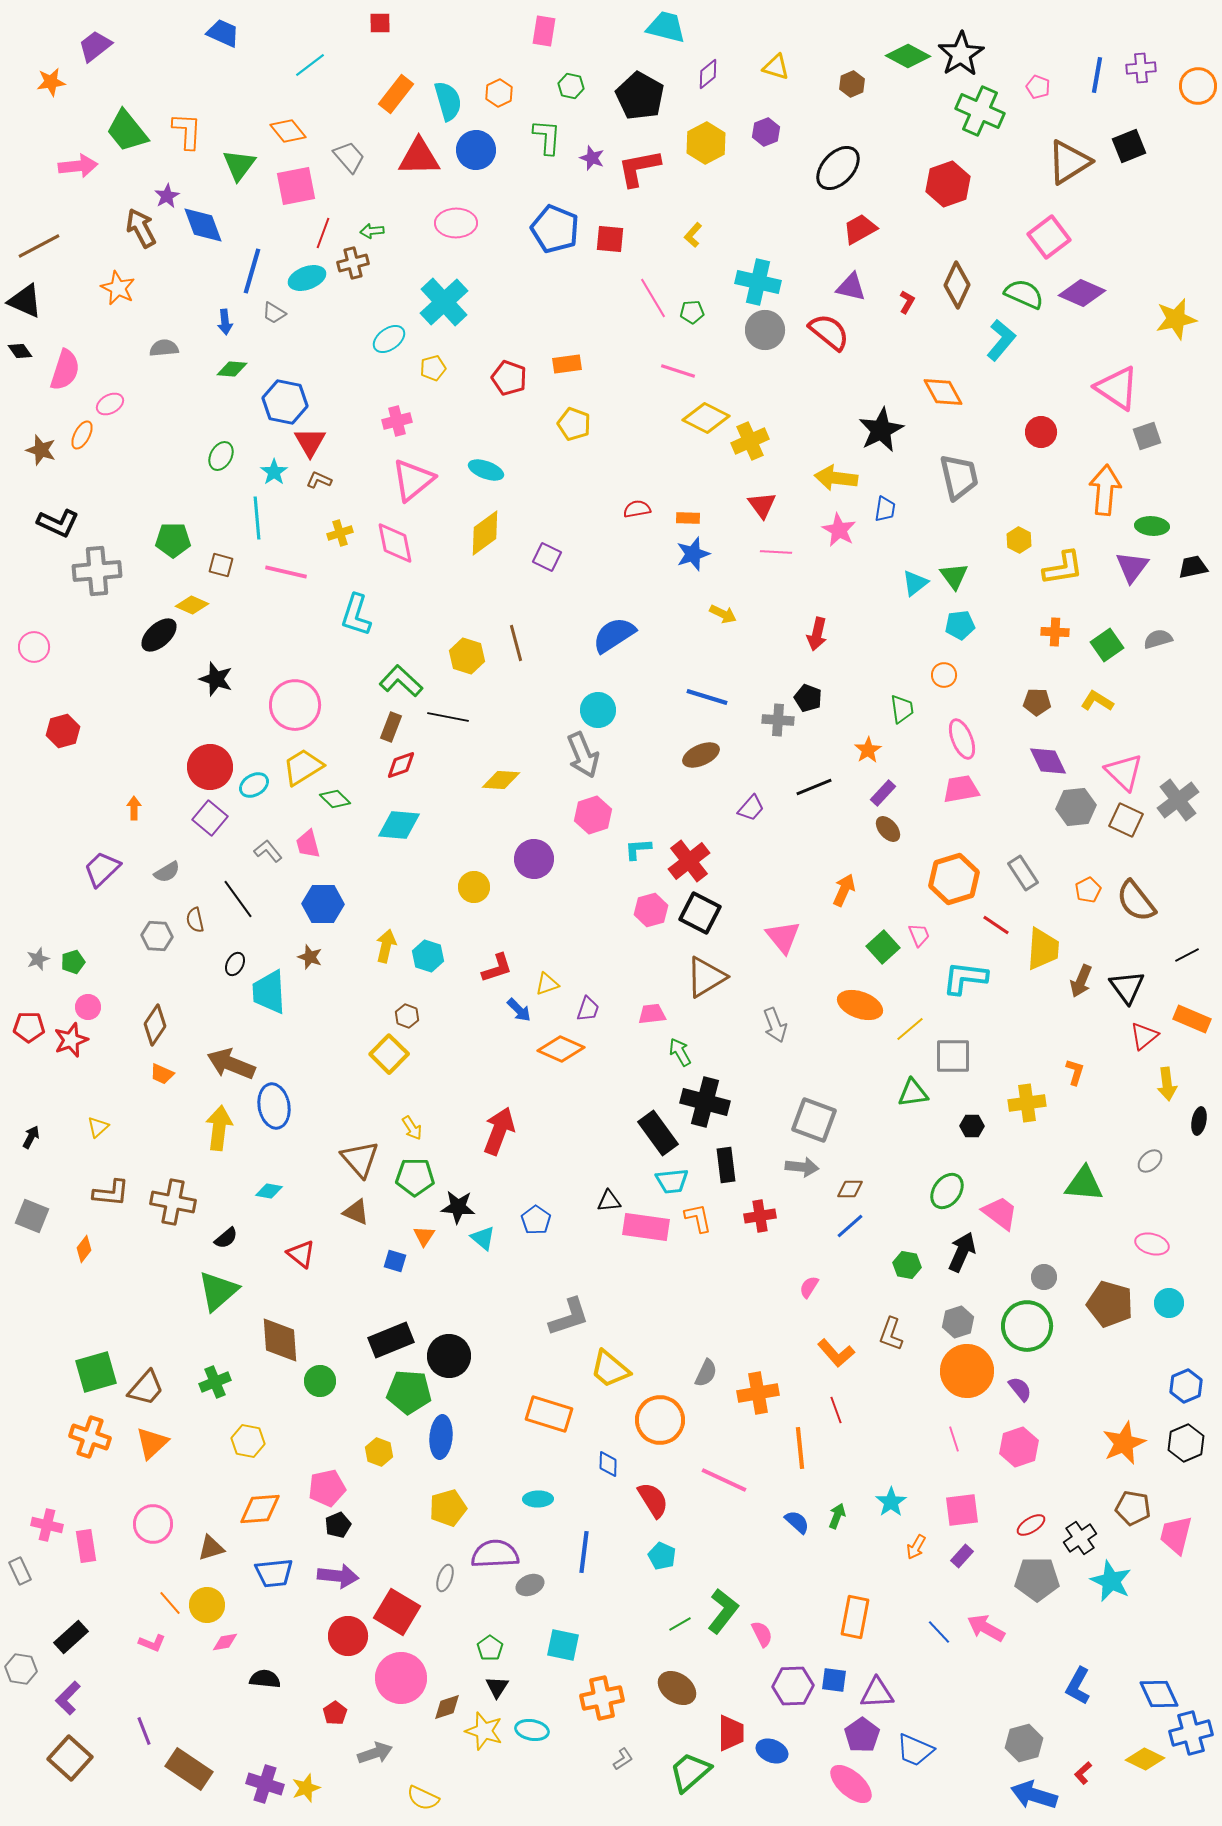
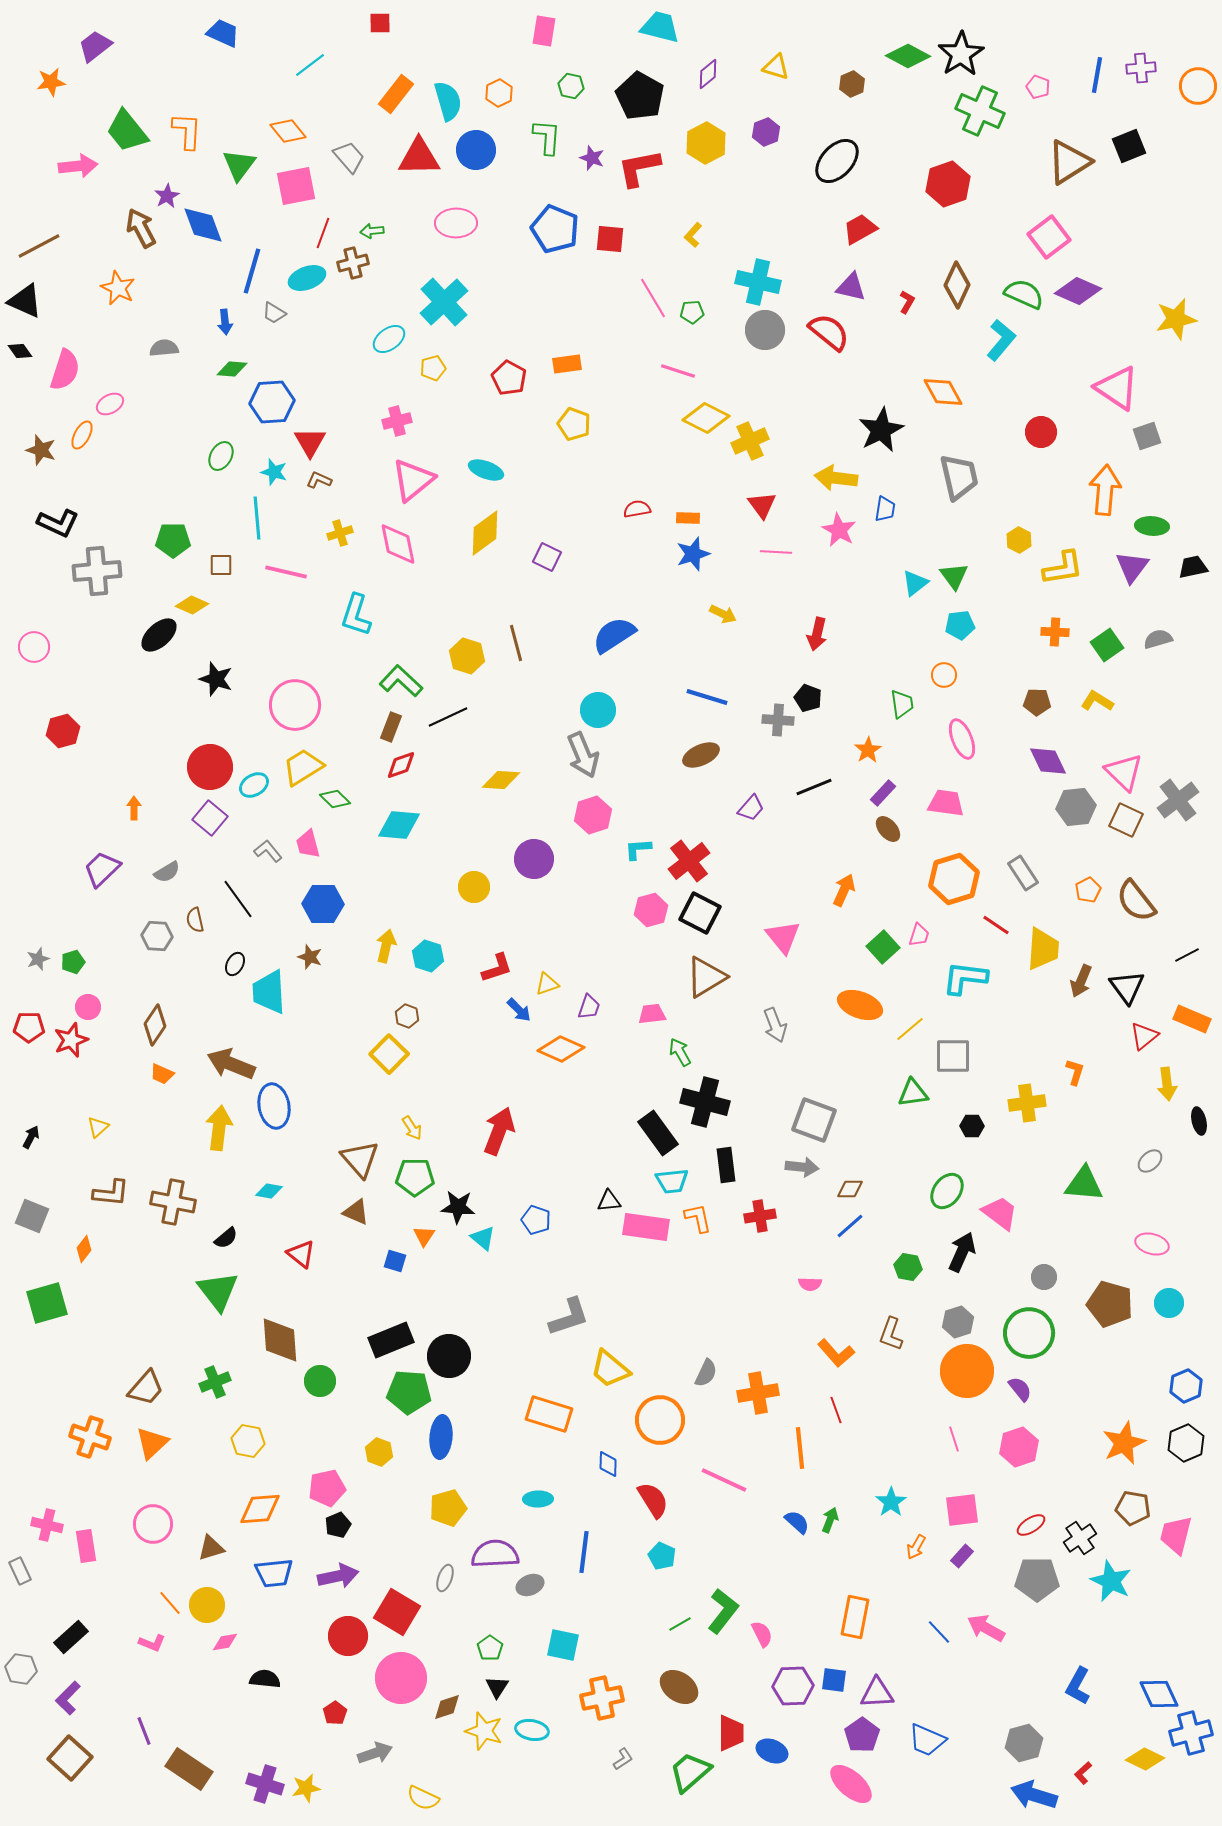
cyan trapezoid at (666, 27): moved 6 px left
black ellipse at (838, 168): moved 1 px left, 7 px up
purple diamond at (1082, 293): moved 4 px left, 2 px up
red pentagon at (509, 378): rotated 8 degrees clockwise
blue hexagon at (285, 402): moved 13 px left; rotated 15 degrees counterclockwise
cyan star at (274, 472): rotated 20 degrees counterclockwise
pink diamond at (395, 543): moved 3 px right, 1 px down
brown square at (221, 565): rotated 15 degrees counterclockwise
green trapezoid at (902, 709): moved 5 px up
black line at (448, 717): rotated 36 degrees counterclockwise
pink trapezoid at (961, 789): moved 15 px left, 14 px down; rotated 18 degrees clockwise
pink trapezoid at (919, 935): rotated 40 degrees clockwise
purple trapezoid at (588, 1009): moved 1 px right, 2 px up
black ellipse at (1199, 1121): rotated 24 degrees counterclockwise
blue pentagon at (536, 1220): rotated 16 degrees counterclockwise
green hexagon at (907, 1265): moved 1 px right, 2 px down
pink semicircle at (809, 1287): moved 1 px right, 3 px up; rotated 120 degrees counterclockwise
green triangle at (218, 1291): rotated 27 degrees counterclockwise
green circle at (1027, 1326): moved 2 px right, 7 px down
green square at (96, 1372): moved 49 px left, 69 px up
green arrow at (837, 1516): moved 7 px left, 4 px down
purple arrow at (338, 1576): rotated 18 degrees counterclockwise
brown ellipse at (677, 1688): moved 2 px right, 1 px up
blue trapezoid at (915, 1750): moved 12 px right, 10 px up
yellow star at (306, 1788): rotated 8 degrees clockwise
